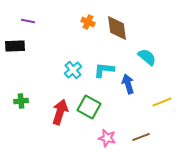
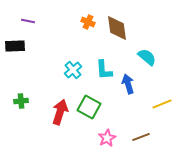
cyan L-shape: rotated 100 degrees counterclockwise
yellow line: moved 2 px down
pink star: rotated 30 degrees clockwise
